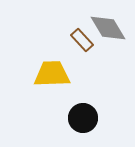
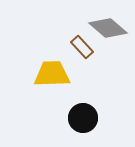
gray diamond: rotated 18 degrees counterclockwise
brown rectangle: moved 7 px down
